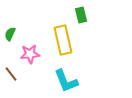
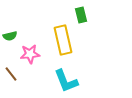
green semicircle: moved 2 px down; rotated 128 degrees counterclockwise
